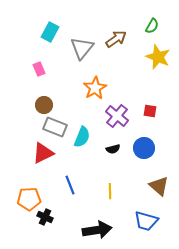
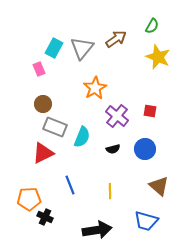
cyan rectangle: moved 4 px right, 16 px down
brown circle: moved 1 px left, 1 px up
blue circle: moved 1 px right, 1 px down
